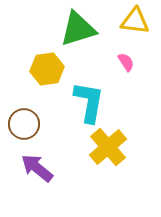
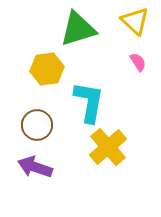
yellow triangle: rotated 36 degrees clockwise
pink semicircle: moved 12 px right
brown circle: moved 13 px right, 1 px down
purple arrow: moved 2 px left, 1 px up; rotated 20 degrees counterclockwise
